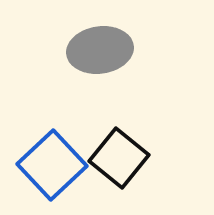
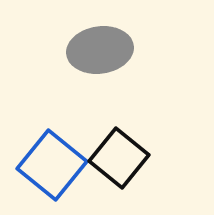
blue square: rotated 8 degrees counterclockwise
